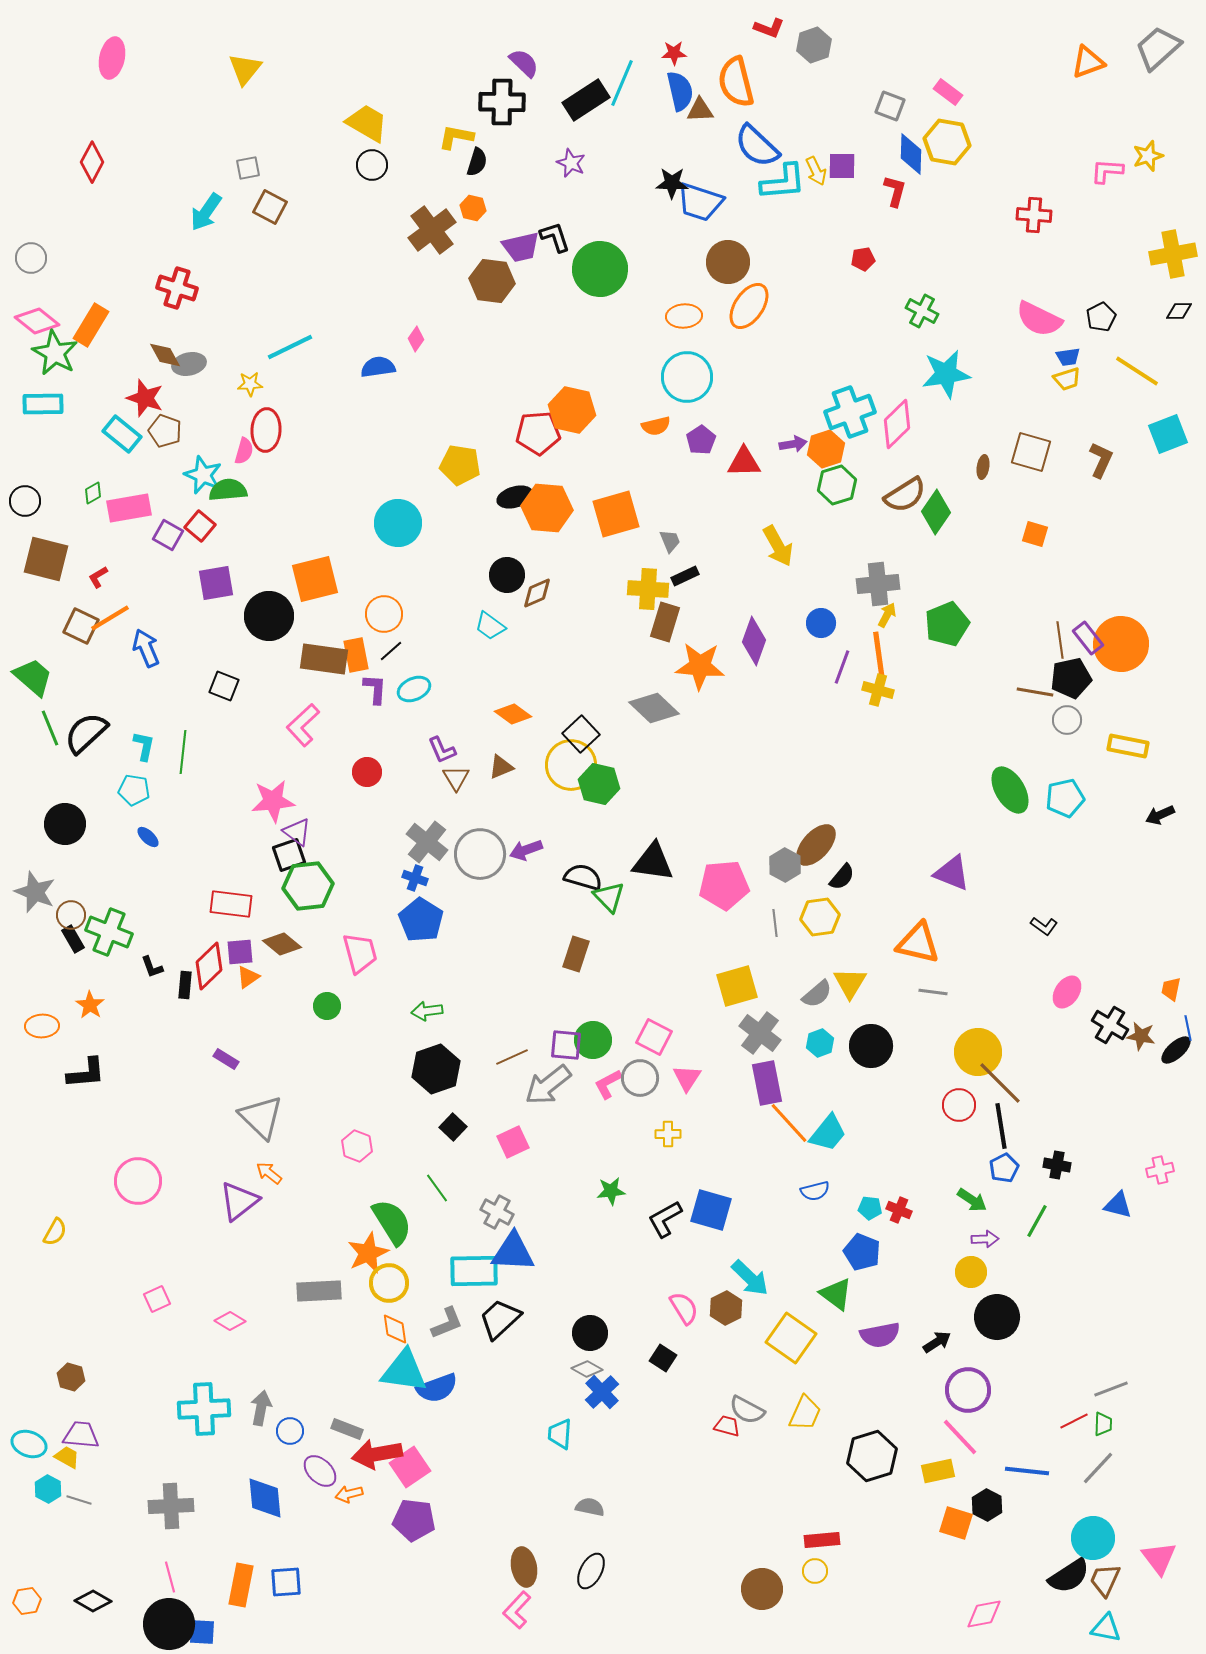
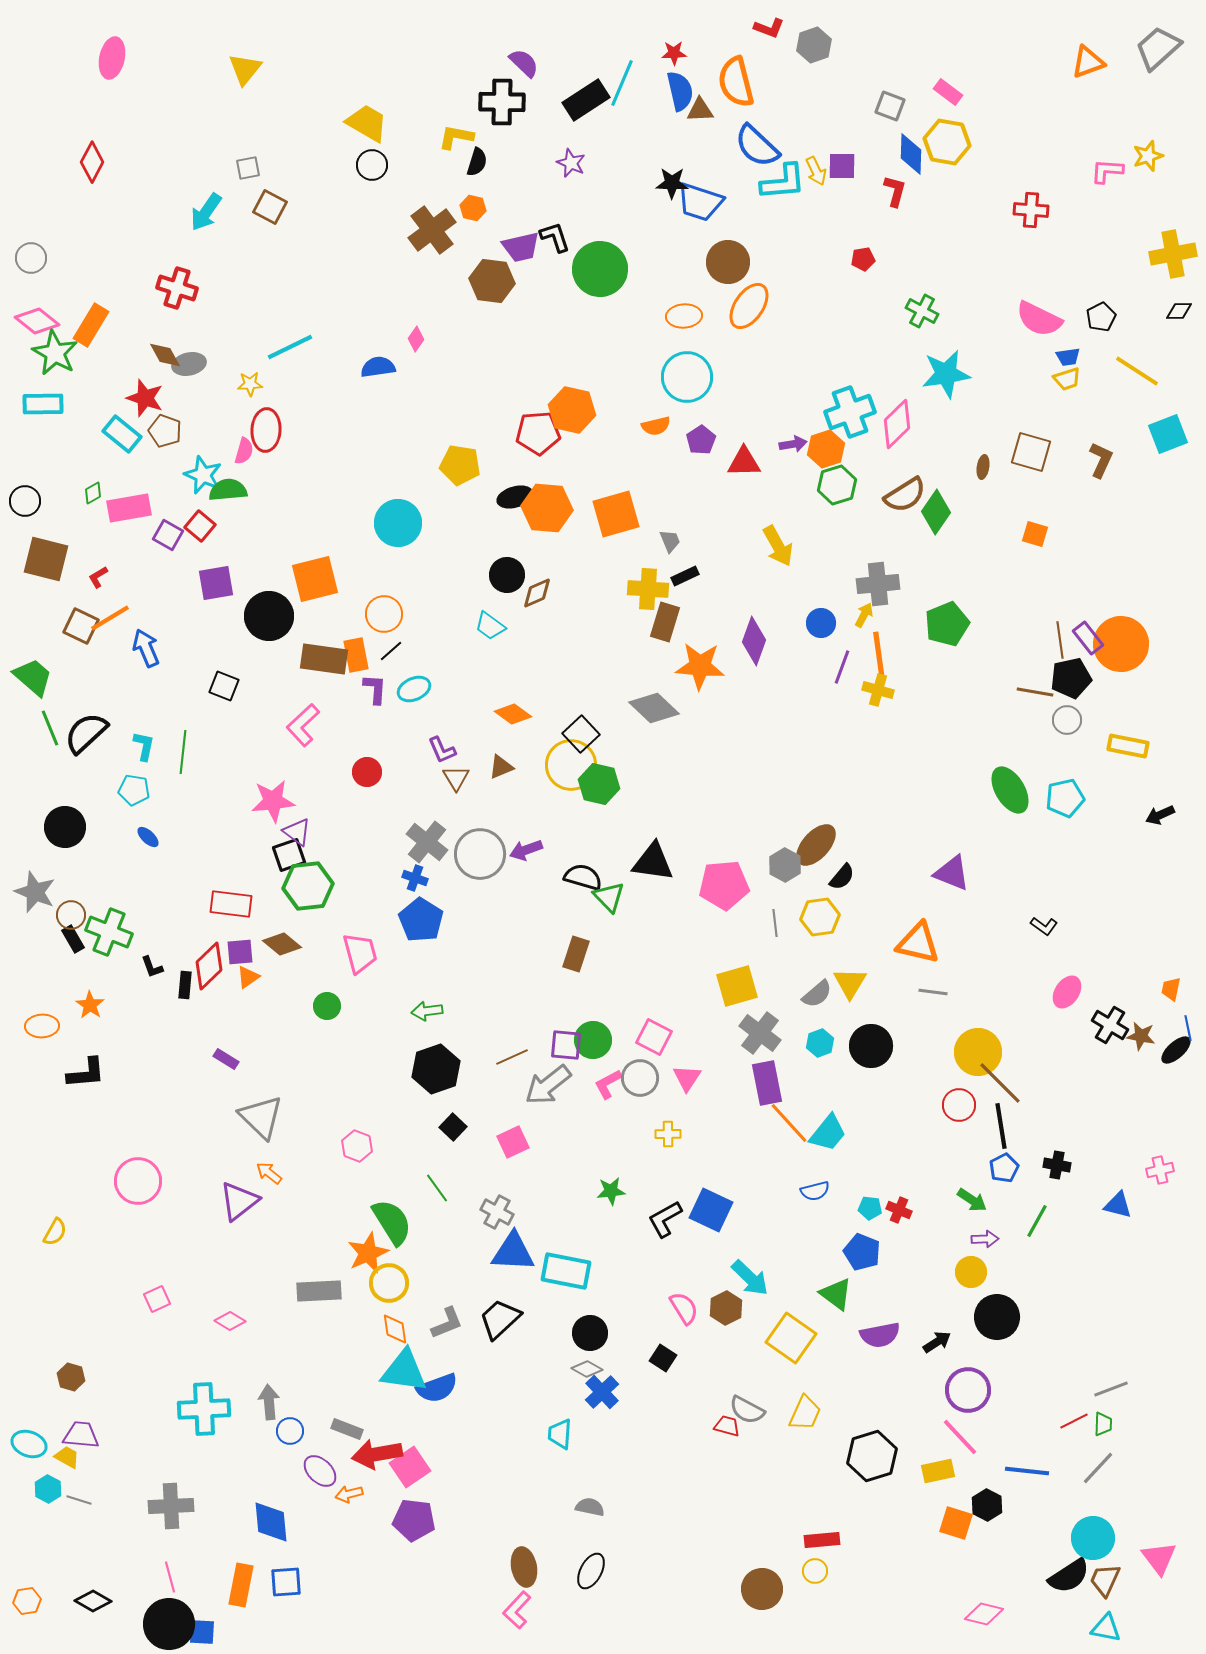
red cross at (1034, 215): moved 3 px left, 5 px up
yellow arrow at (887, 615): moved 23 px left
black circle at (65, 824): moved 3 px down
blue square at (711, 1210): rotated 9 degrees clockwise
cyan rectangle at (474, 1271): moved 92 px right; rotated 12 degrees clockwise
gray arrow at (261, 1408): moved 8 px right, 6 px up; rotated 16 degrees counterclockwise
blue diamond at (265, 1498): moved 6 px right, 24 px down
pink diamond at (984, 1614): rotated 24 degrees clockwise
